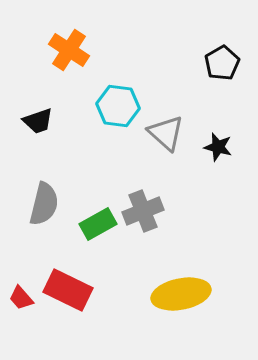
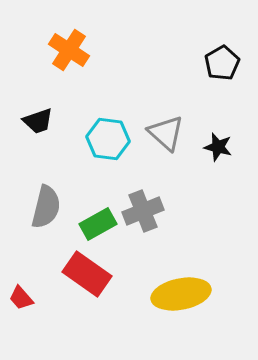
cyan hexagon: moved 10 px left, 33 px down
gray semicircle: moved 2 px right, 3 px down
red rectangle: moved 19 px right, 16 px up; rotated 9 degrees clockwise
